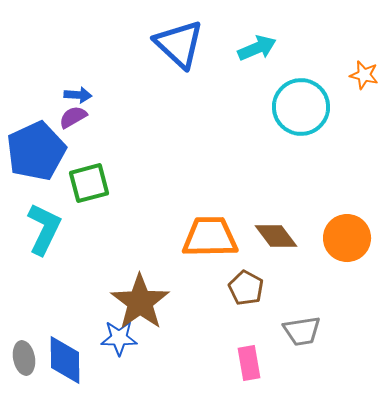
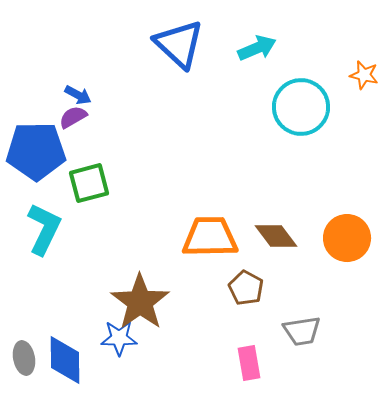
blue arrow: rotated 24 degrees clockwise
blue pentagon: rotated 24 degrees clockwise
